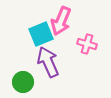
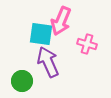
cyan square: rotated 30 degrees clockwise
green circle: moved 1 px left, 1 px up
